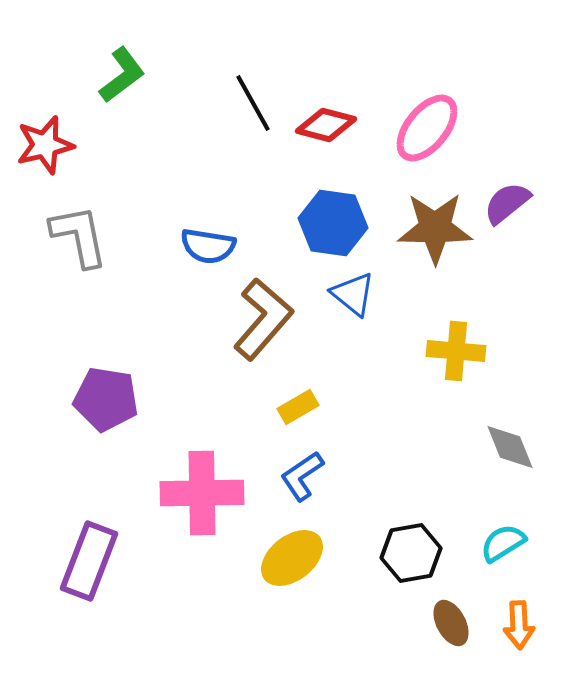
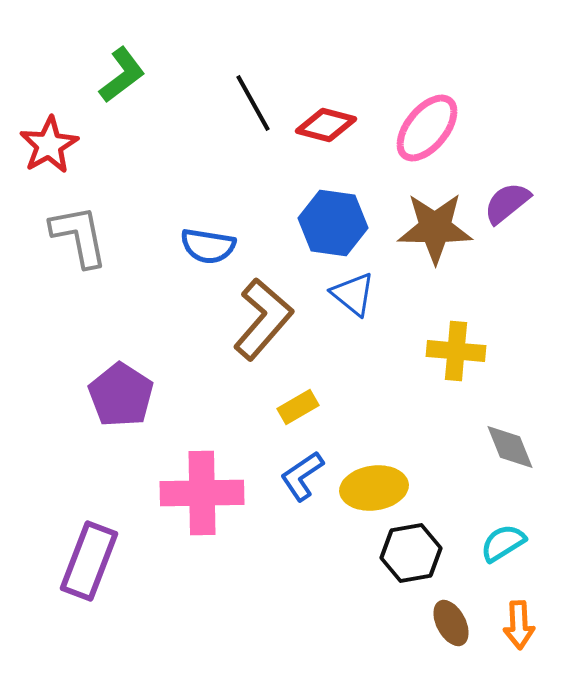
red star: moved 4 px right; rotated 16 degrees counterclockwise
purple pentagon: moved 15 px right, 4 px up; rotated 24 degrees clockwise
yellow ellipse: moved 82 px right, 70 px up; rotated 30 degrees clockwise
